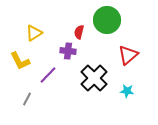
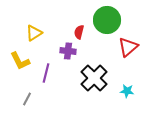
red triangle: moved 8 px up
purple line: moved 2 px left, 2 px up; rotated 30 degrees counterclockwise
